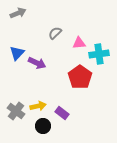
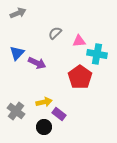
pink triangle: moved 2 px up
cyan cross: moved 2 px left; rotated 18 degrees clockwise
yellow arrow: moved 6 px right, 4 px up
purple rectangle: moved 3 px left, 1 px down
black circle: moved 1 px right, 1 px down
